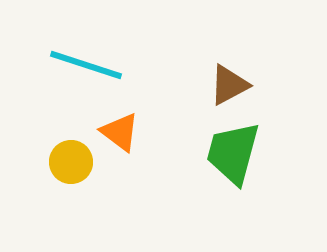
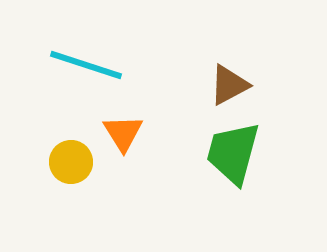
orange triangle: moved 3 px right, 1 px down; rotated 21 degrees clockwise
